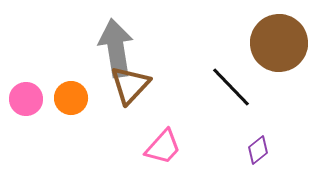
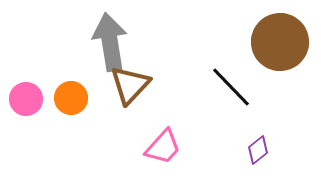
brown circle: moved 1 px right, 1 px up
gray arrow: moved 6 px left, 6 px up
